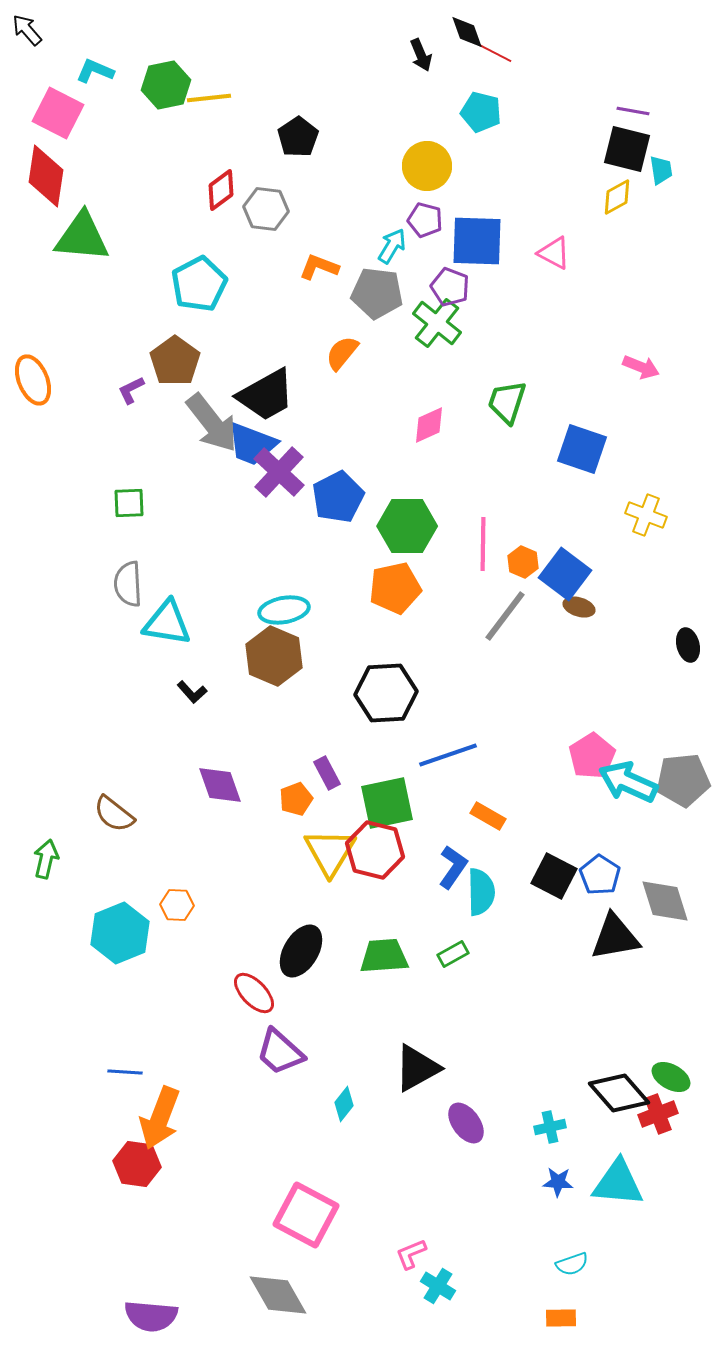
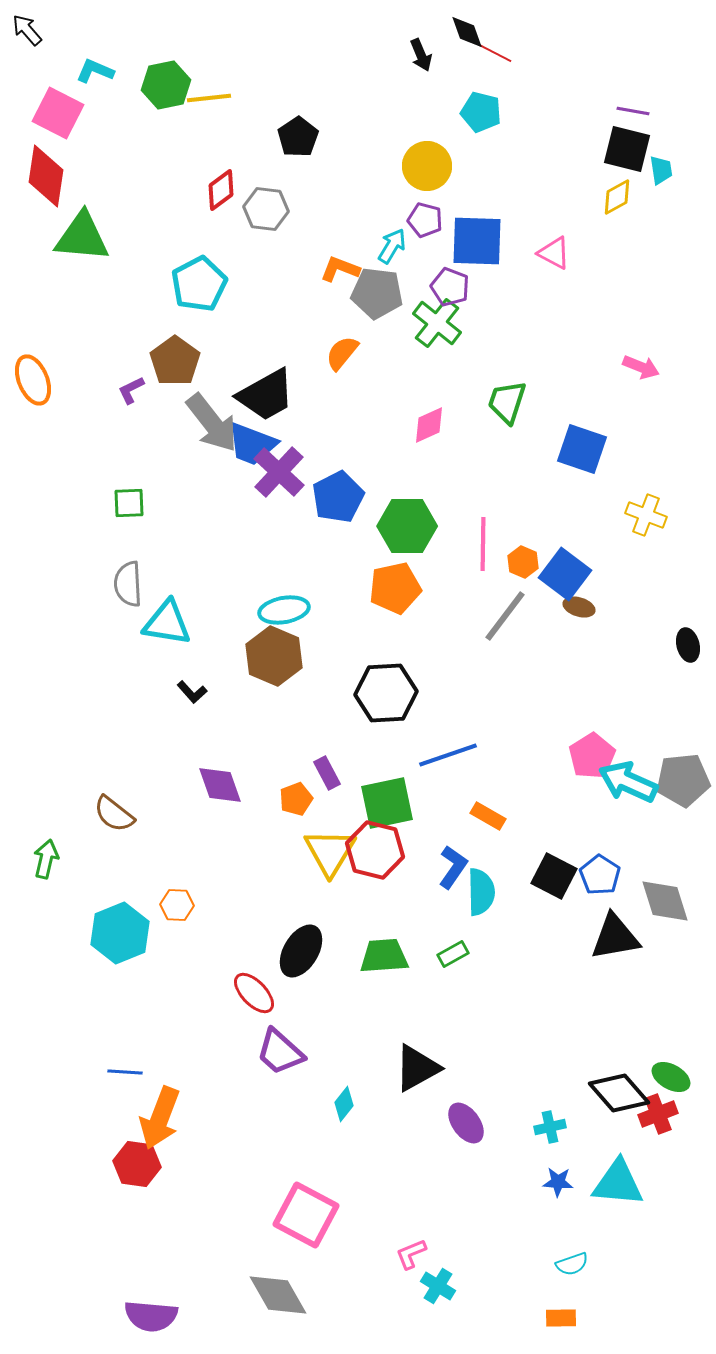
orange L-shape at (319, 267): moved 21 px right, 2 px down
